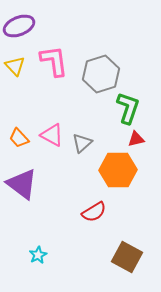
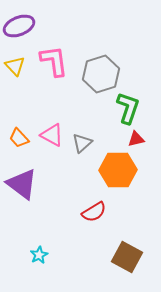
cyan star: moved 1 px right
